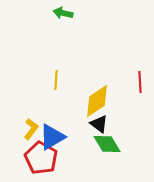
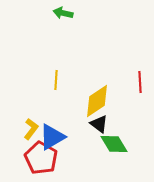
green diamond: moved 7 px right
